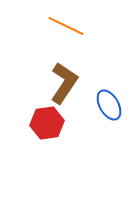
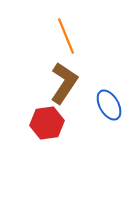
orange line: moved 10 px down; rotated 42 degrees clockwise
